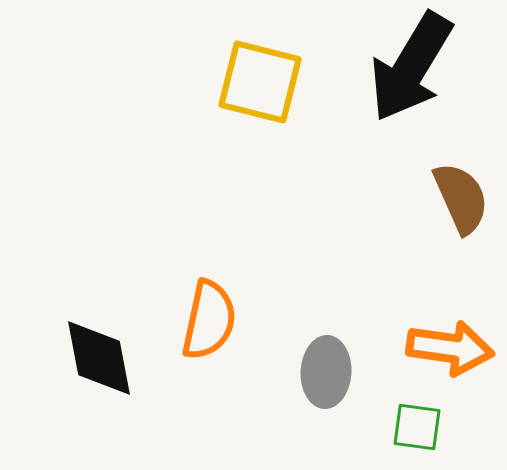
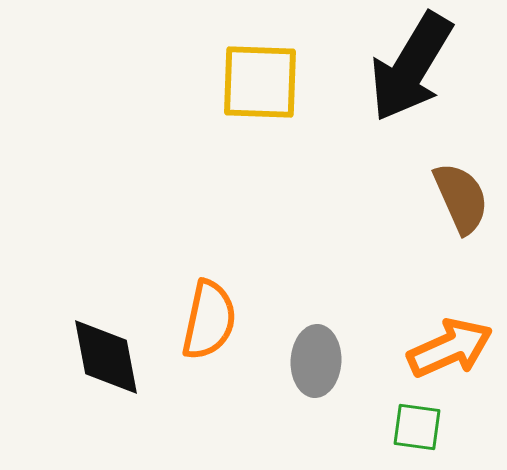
yellow square: rotated 12 degrees counterclockwise
orange arrow: rotated 32 degrees counterclockwise
black diamond: moved 7 px right, 1 px up
gray ellipse: moved 10 px left, 11 px up
